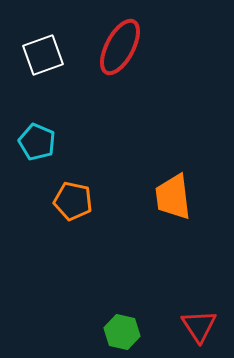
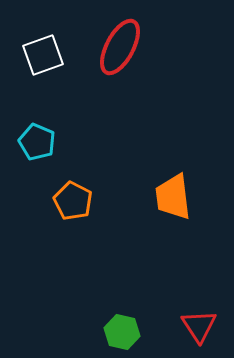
orange pentagon: rotated 15 degrees clockwise
